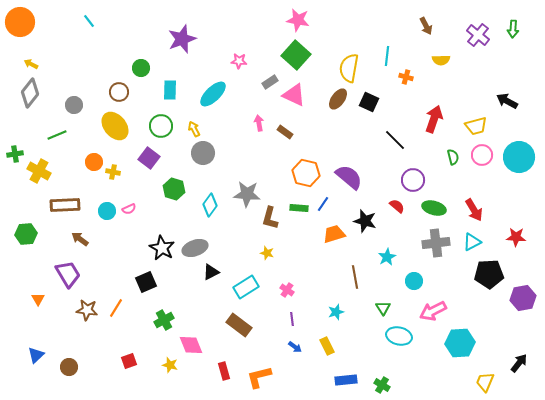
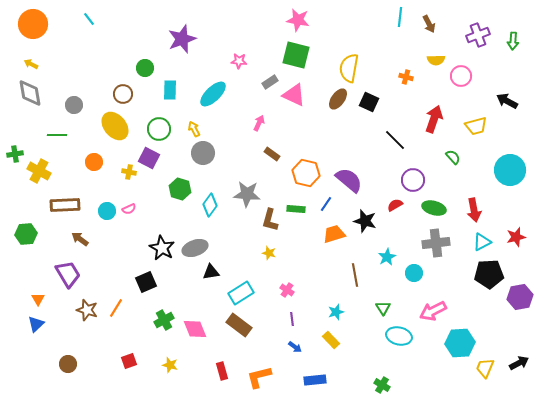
cyan line at (89, 21): moved 2 px up
orange circle at (20, 22): moved 13 px right, 2 px down
brown arrow at (426, 26): moved 3 px right, 2 px up
green arrow at (513, 29): moved 12 px down
purple cross at (478, 35): rotated 30 degrees clockwise
green square at (296, 55): rotated 28 degrees counterclockwise
cyan line at (387, 56): moved 13 px right, 39 px up
yellow semicircle at (441, 60): moved 5 px left
green circle at (141, 68): moved 4 px right
brown circle at (119, 92): moved 4 px right, 2 px down
gray diamond at (30, 93): rotated 48 degrees counterclockwise
pink arrow at (259, 123): rotated 35 degrees clockwise
green circle at (161, 126): moved 2 px left, 3 px down
brown rectangle at (285, 132): moved 13 px left, 22 px down
green line at (57, 135): rotated 24 degrees clockwise
pink circle at (482, 155): moved 21 px left, 79 px up
green semicircle at (453, 157): rotated 28 degrees counterclockwise
cyan circle at (519, 157): moved 9 px left, 13 px down
purple square at (149, 158): rotated 10 degrees counterclockwise
yellow cross at (113, 172): moved 16 px right
purple semicircle at (349, 177): moved 3 px down
green hexagon at (174, 189): moved 6 px right
blue line at (323, 204): moved 3 px right
red semicircle at (397, 206): moved 2 px left, 1 px up; rotated 70 degrees counterclockwise
green rectangle at (299, 208): moved 3 px left, 1 px down
red arrow at (474, 210): rotated 20 degrees clockwise
brown L-shape at (270, 218): moved 2 px down
red star at (516, 237): rotated 18 degrees counterclockwise
cyan triangle at (472, 242): moved 10 px right
yellow star at (267, 253): moved 2 px right
black triangle at (211, 272): rotated 18 degrees clockwise
brown line at (355, 277): moved 2 px up
cyan circle at (414, 281): moved 8 px up
cyan rectangle at (246, 287): moved 5 px left, 6 px down
purple hexagon at (523, 298): moved 3 px left, 1 px up
brown star at (87, 310): rotated 10 degrees clockwise
pink diamond at (191, 345): moved 4 px right, 16 px up
yellow rectangle at (327, 346): moved 4 px right, 6 px up; rotated 18 degrees counterclockwise
blue triangle at (36, 355): moved 31 px up
black arrow at (519, 363): rotated 24 degrees clockwise
brown circle at (69, 367): moved 1 px left, 3 px up
red rectangle at (224, 371): moved 2 px left
blue rectangle at (346, 380): moved 31 px left
yellow trapezoid at (485, 382): moved 14 px up
